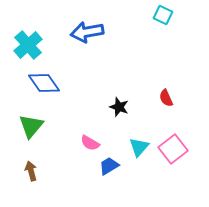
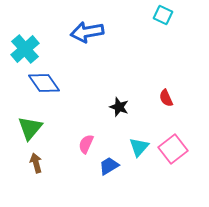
cyan cross: moved 3 px left, 4 px down
green triangle: moved 1 px left, 2 px down
pink semicircle: moved 4 px left, 1 px down; rotated 84 degrees clockwise
brown arrow: moved 5 px right, 8 px up
